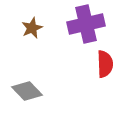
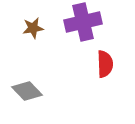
purple cross: moved 3 px left, 2 px up
brown star: moved 1 px right; rotated 15 degrees clockwise
